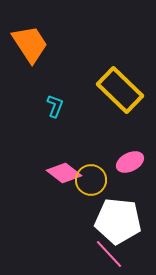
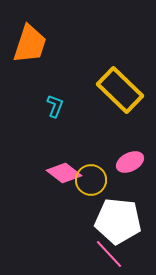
orange trapezoid: rotated 51 degrees clockwise
